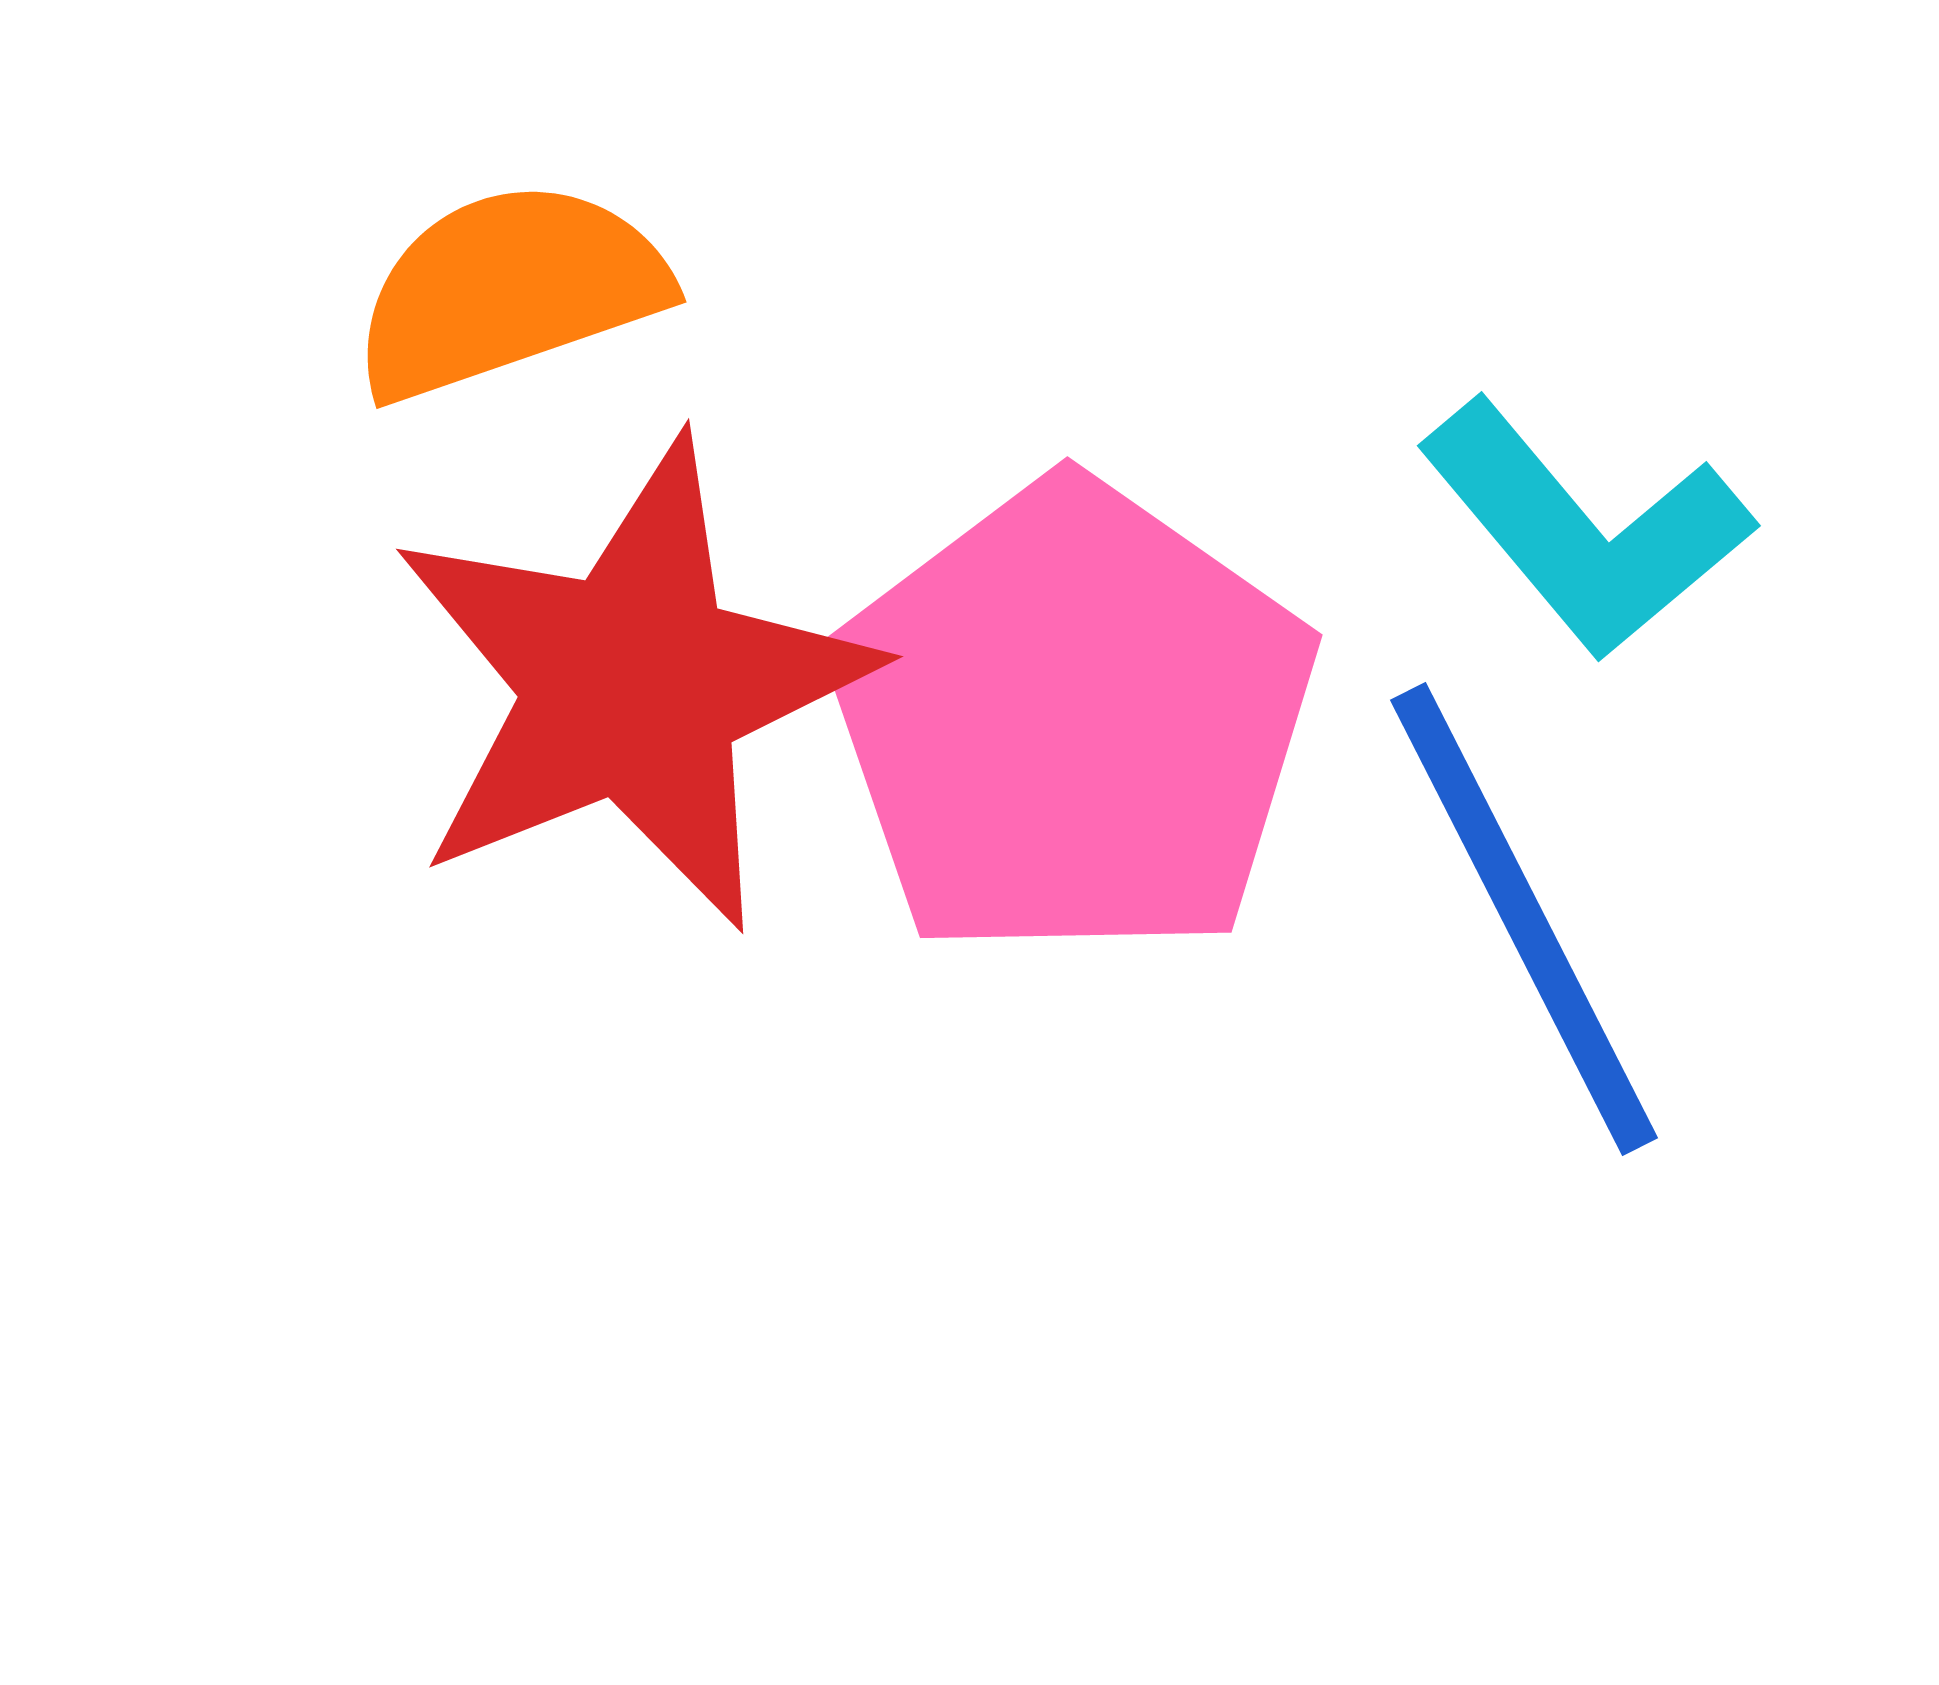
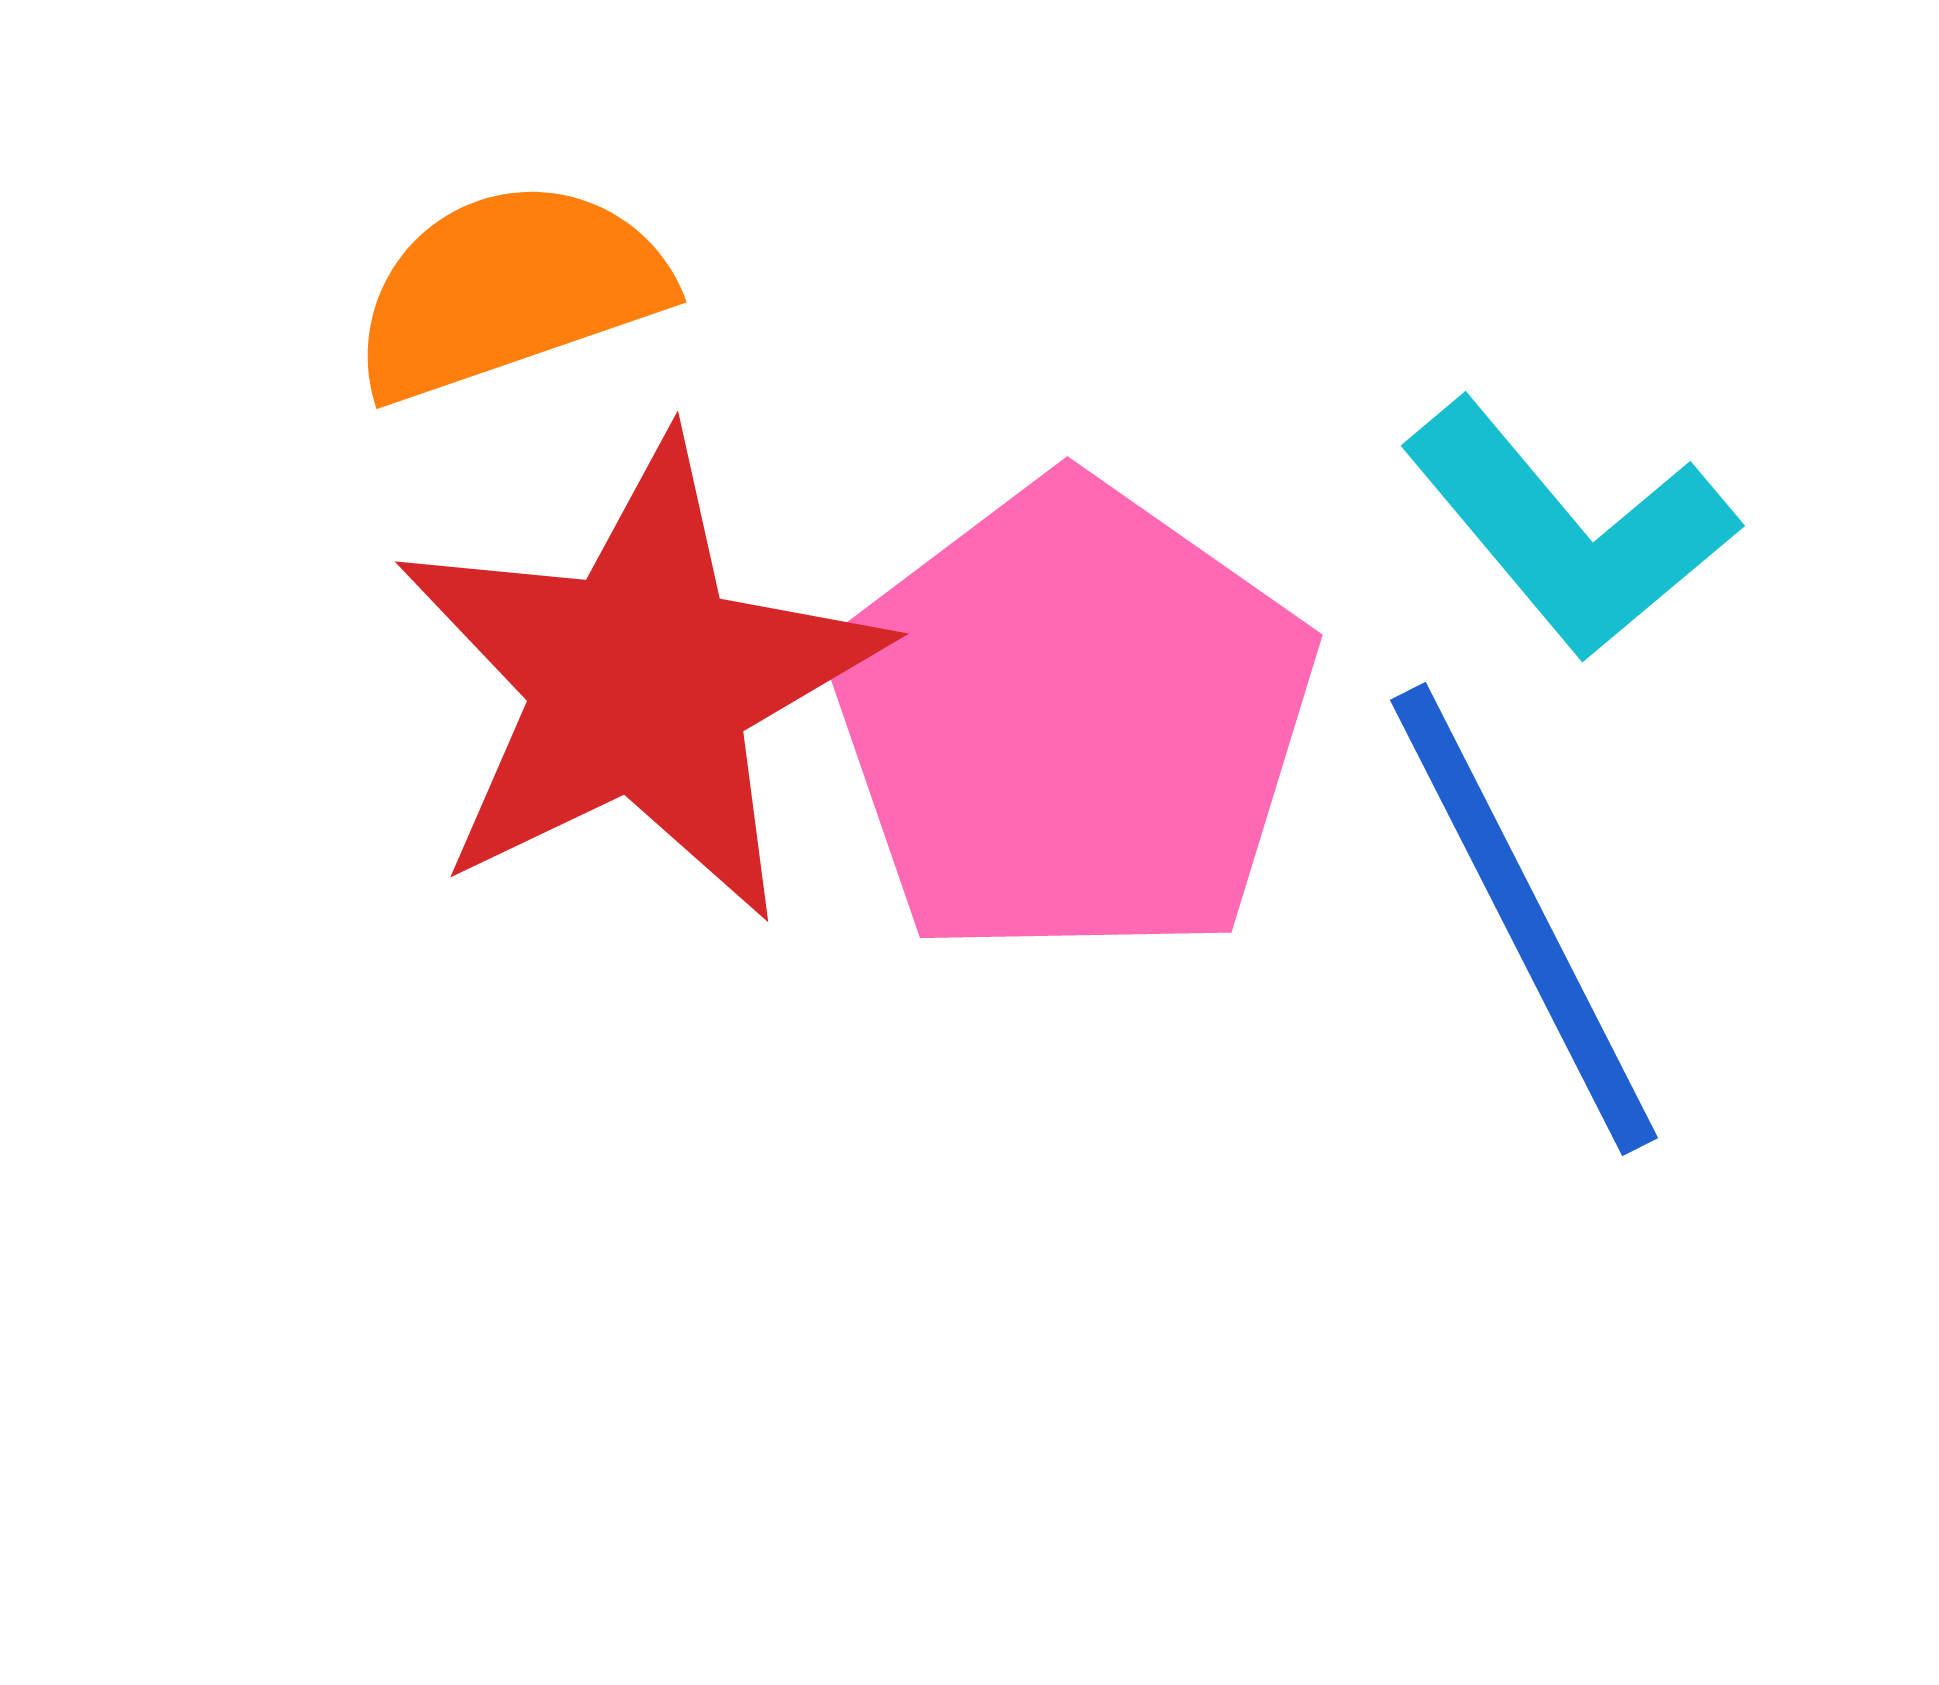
cyan L-shape: moved 16 px left
red star: moved 8 px right, 4 px up; rotated 4 degrees counterclockwise
